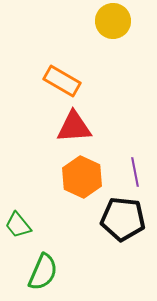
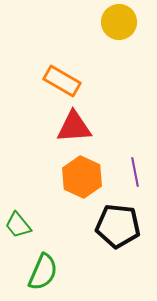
yellow circle: moved 6 px right, 1 px down
black pentagon: moved 5 px left, 7 px down
